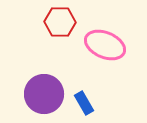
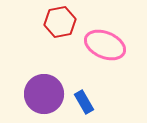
red hexagon: rotated 12 degrees counterclockwise
blue rectangle: moved 1 px up
